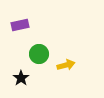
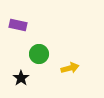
purple rectangle: moved 2 px left; rotated 24 degrees clockwise
yellow arrow: moved 4 px right, 3 px down
